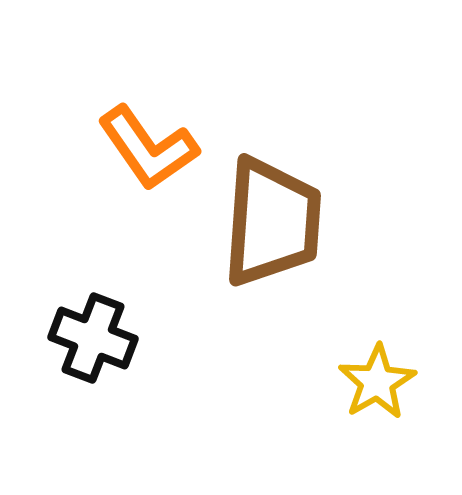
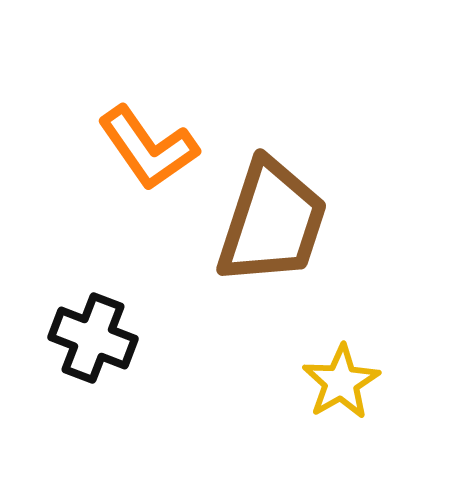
brown trapezoid: rotated 14 degrees clockwise
yellow star: moved 36 px left
